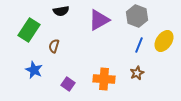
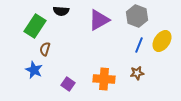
black semicircle: rotated 14 degrees clockwise
green rectangle: moved 6 px right, 4 px up
yellow ellipse: moved 2 px left
brown semicircle: moved 9 px left, 3 px down
brown star: rotated 16 degrees clockwise
